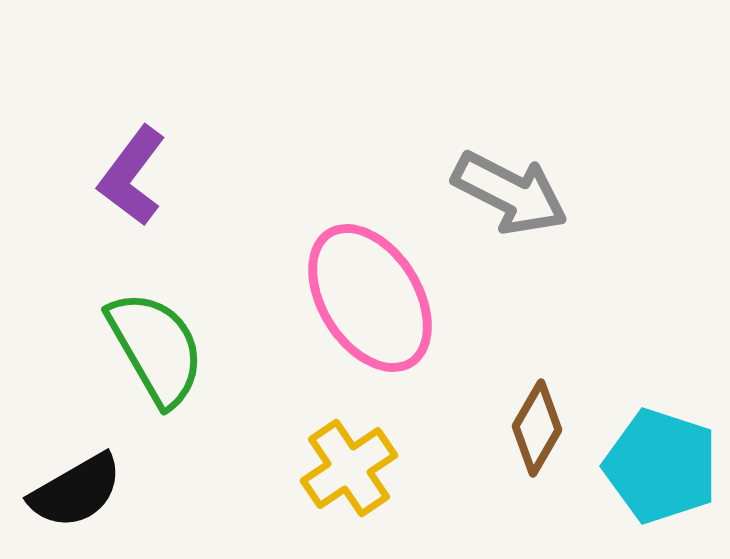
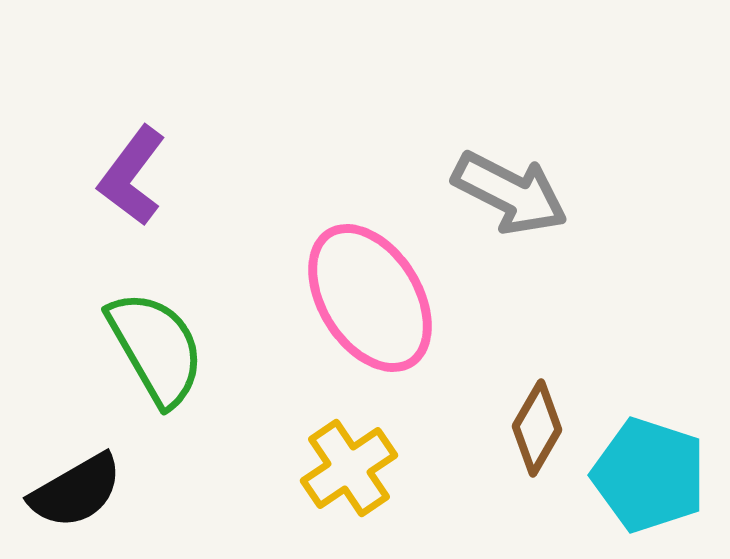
cyan pentagon: moved 12 px left, 9 px down
